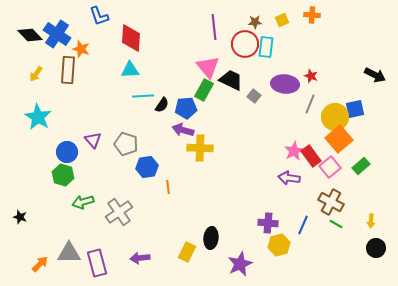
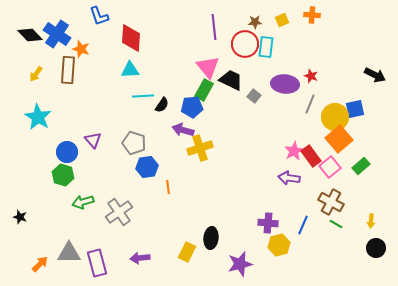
blue pentagon at (186, 108): moved 6 px right, 1 px up
gray pentagon at (126, 144): moved 8 px right, 1 px up
yellow cross at (200, 148): rotated 20 degrees counterclockwise
purple star at (240, 264): rotated 10 degrees clockwise
